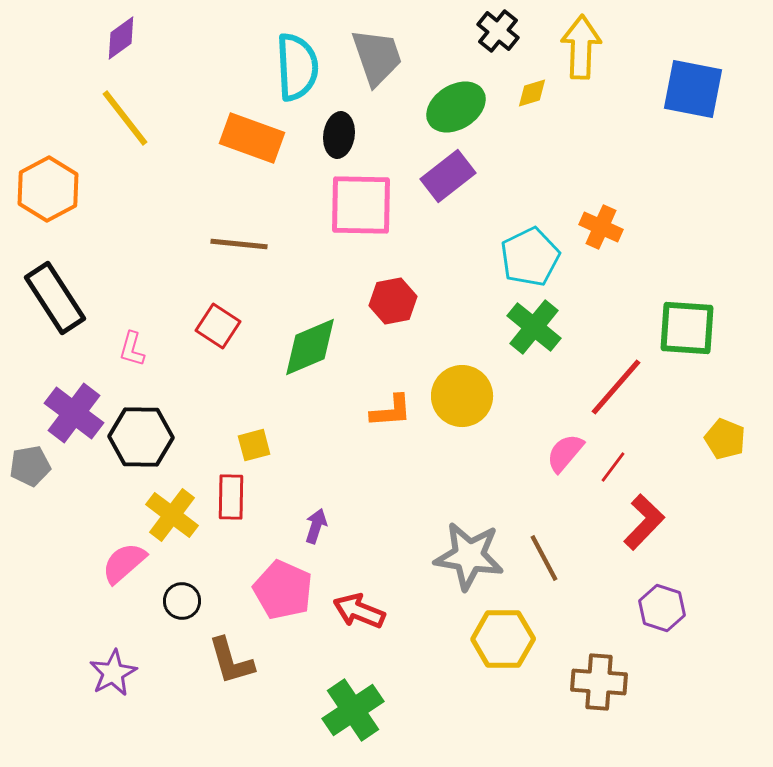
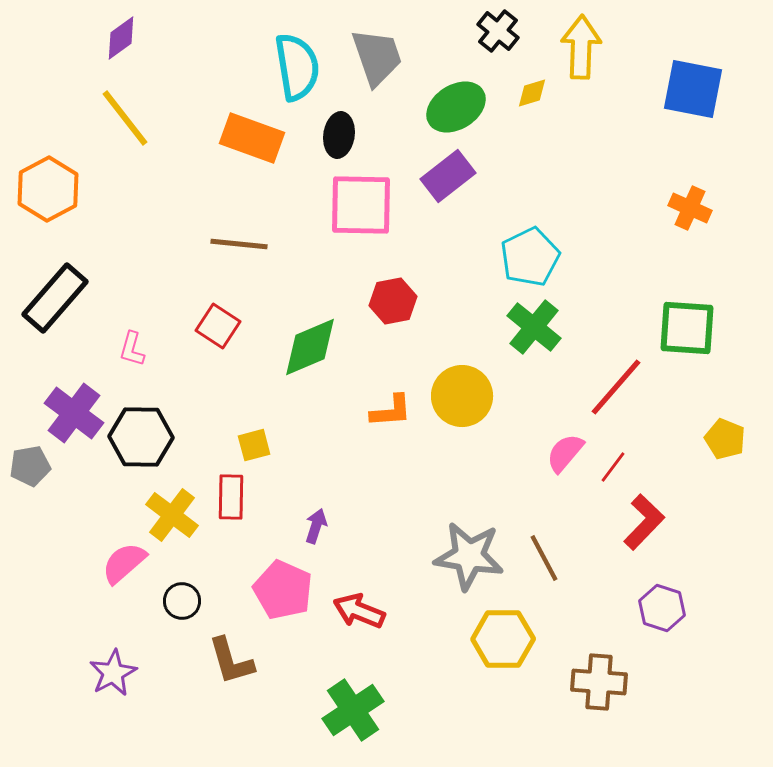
cyan semicircle at (297, 67): rotated 6 degrees counterclockwise
orange cross at (601, 227): moved 89 px right, 19 px up
black rectangle at (55, 298): rotated 74 degrees clockwise
